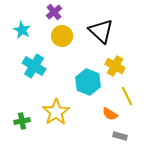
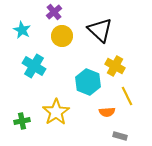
black triangle: moved 1 px left, 1 px up
orange semicircle: moved 3 px left, 2 px up; rotated 35 degrees counterclockwise
